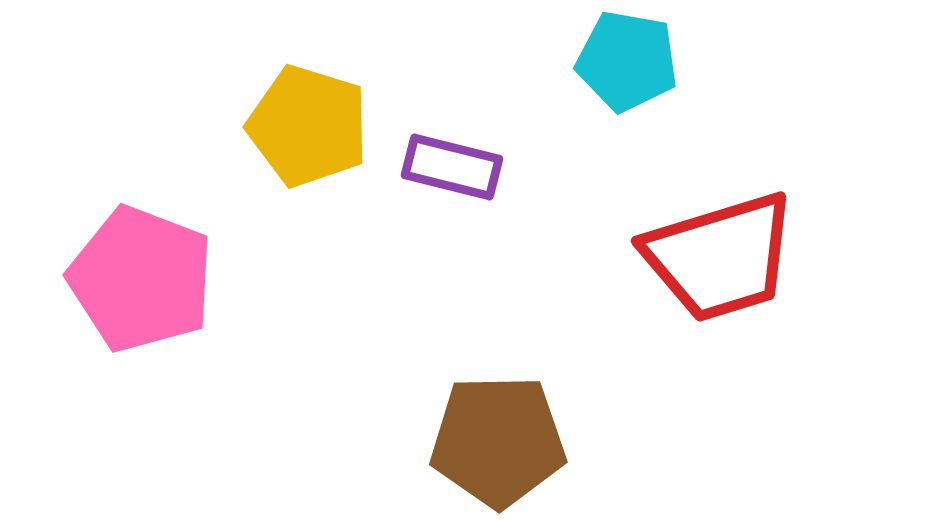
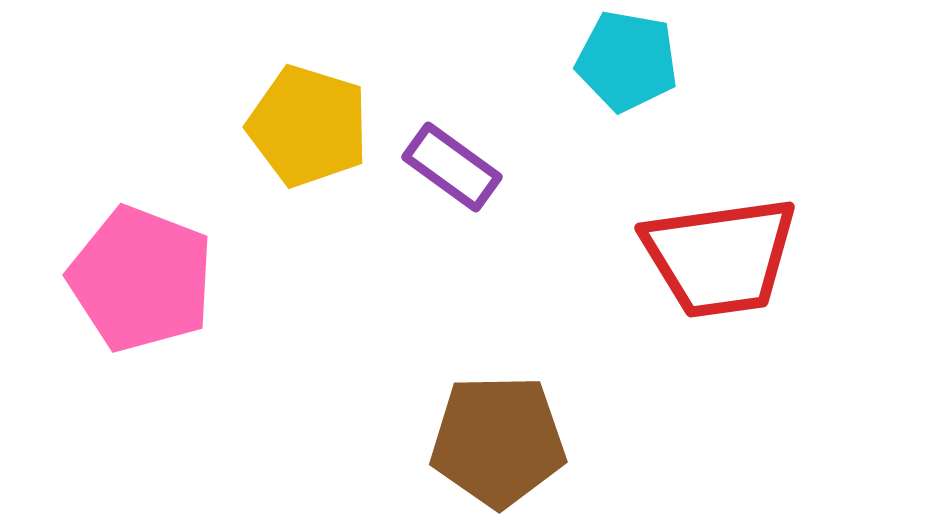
purple rectangle: rotated 22 degrees clockwise
red trapezoid: rotated 9 degrees clockwise
